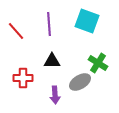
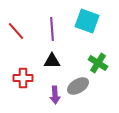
purple line: moved 3 px right, 5 px down
gray ellipse: moved 2 px left, 4 px down
